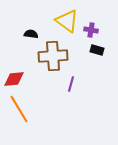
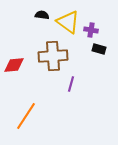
yellow triangle: moved 1 px right, 1 px down
black semicircle: moved 11 px right, 19 px up
black rectangle: moved 2 px right, 1 px up
red diamond: moved 14 px up
orange line: moved 7 px right, 7 px down; rotated 64 degrees clockwise
